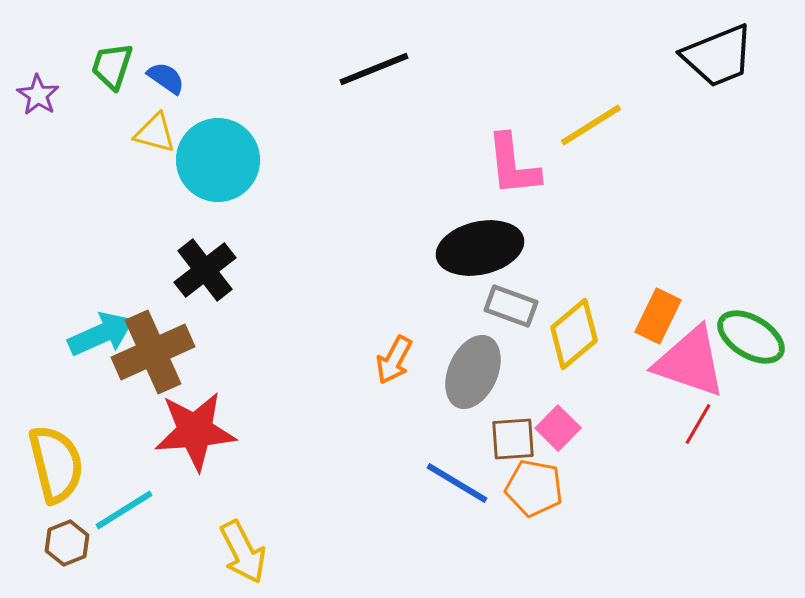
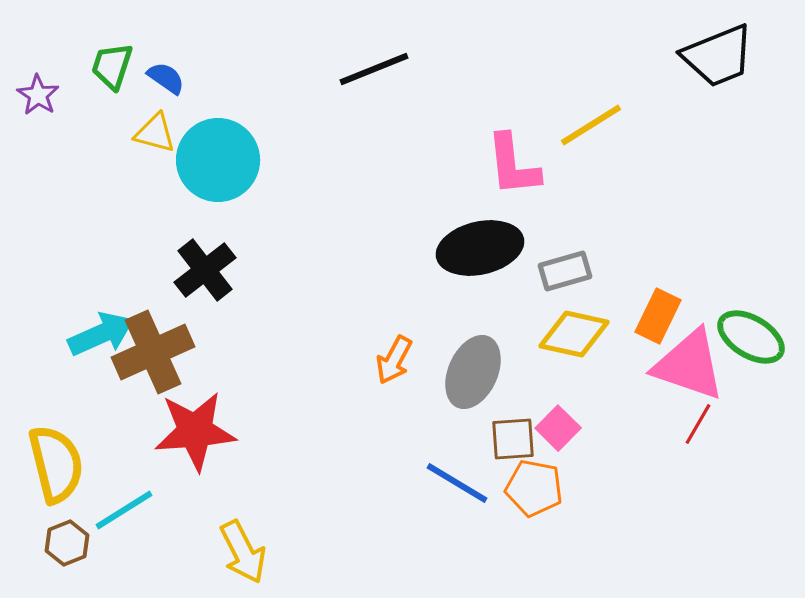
gray rectangle: moved 54 px right, 35 px up; rotated 36 degrees counterclockwise
yellow diamond: rotated 52 degrees clockwise
pink triangle: moved 1 px left, 3 px down
